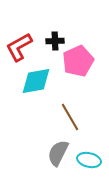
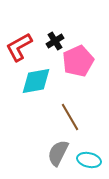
black cross: rotated 30 degrees counterclockwise
